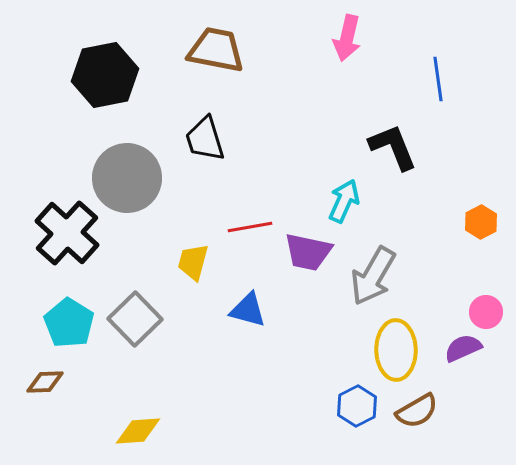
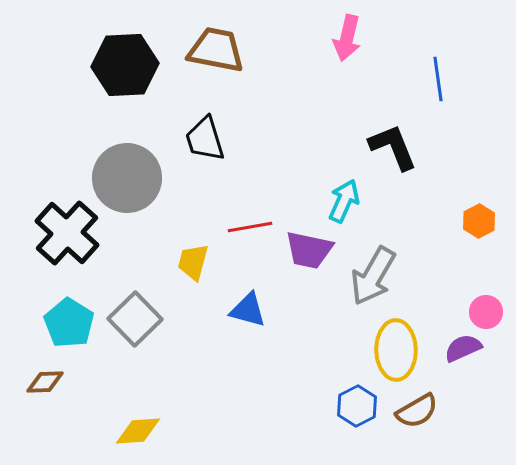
black hexagon: moved 20 px right, 10 px up; rotated 8 degrees clockwise
orange hexagon: moved 2 px left, 1 px up
purple trapezoid: moved 1 px right, 2 px up
